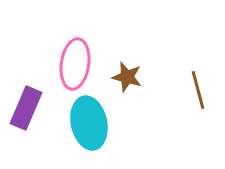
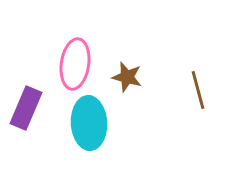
cyan ellipse: rotated 9 degrees clockwise
